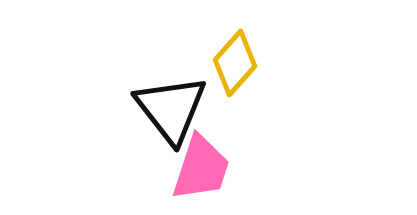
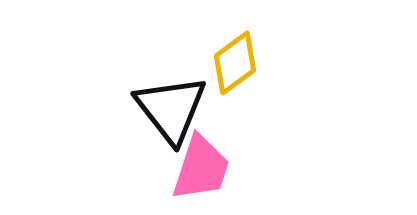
yellow diamond: rotated 12 degrees clockwise
